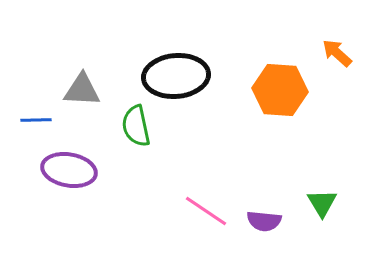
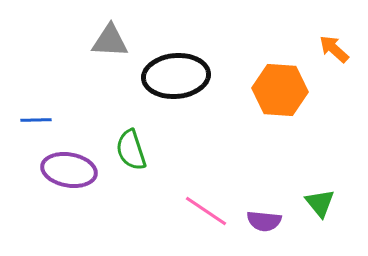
orange arrow: moved 3 px left, 4 px up
gray triangle: moved 28 px right, 49 px up
green semicircle: moved 5 px left, 24 px down; rotated 6 degrees counterclockwise
green triangle: moved 2 px left; rotated 8 degrees counterclockwise
